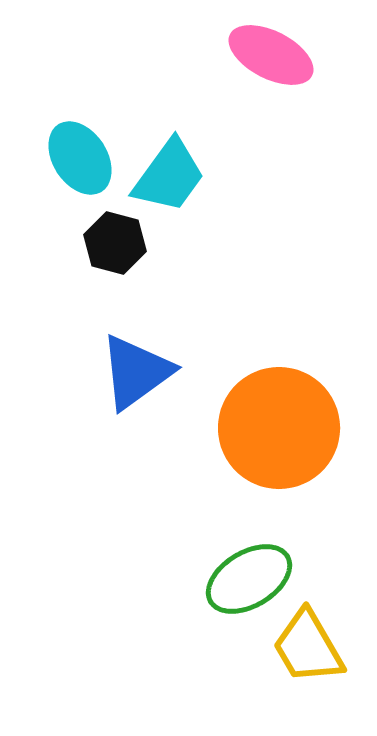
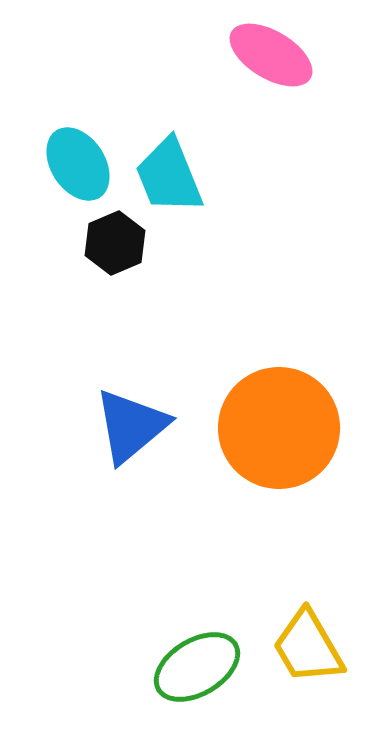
pink ellipse: rotated 4 degrees clockwise
cyan ellipse: moved 2 px left, 6 px down
cyan trapezoid: rotated 122 degrees clockwise
black hexagon: rotated 22 degrees clockwise
blue triangle: moved 5 px left, 54 px down; rotated 4 degrees counterclockwise
green ellipse: moved 52 px left, 88 px down
